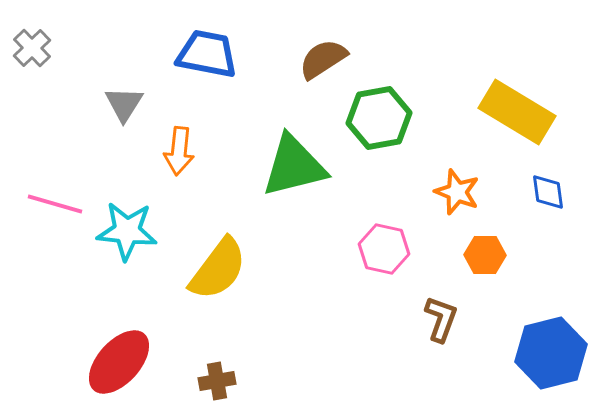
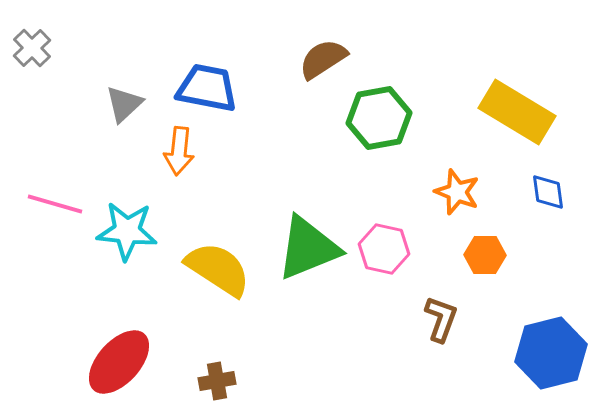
blue trapezoid: moved 34 px down
gray triangle: rotated 15 degrees clockwise
green triangle: moved 14 px right, 82 px down; rotated 8 degrees counterclockwise
yellow semicircle: rotated 94 degrees counterclockwise
